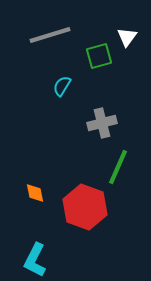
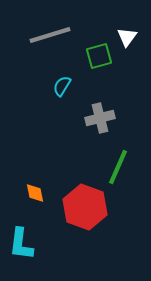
gray cross: moved 2 px left, 5 px up
cyan L-shape: moved 14 px left, 16 px up; rotated 20 degrees counterclockwise
